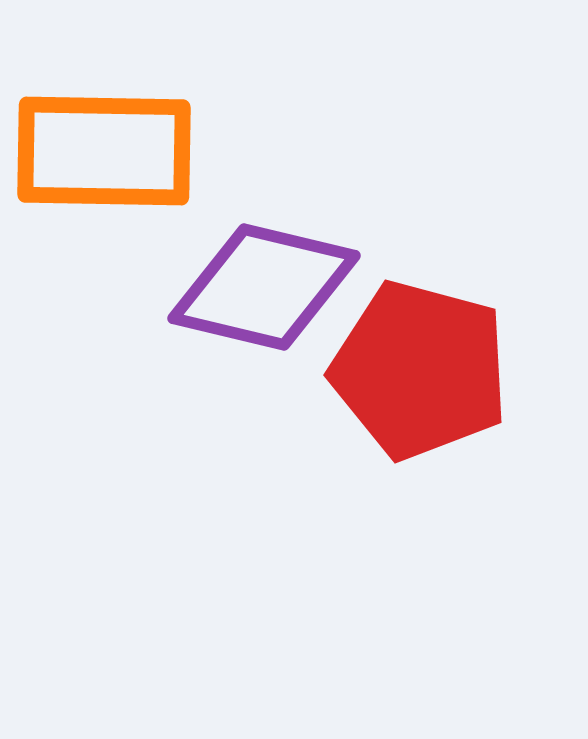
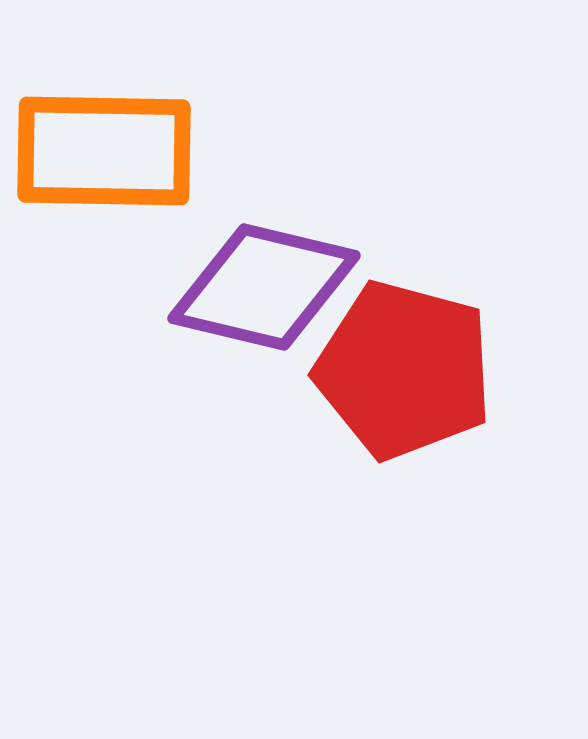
red pentagon: moved 16 px left
